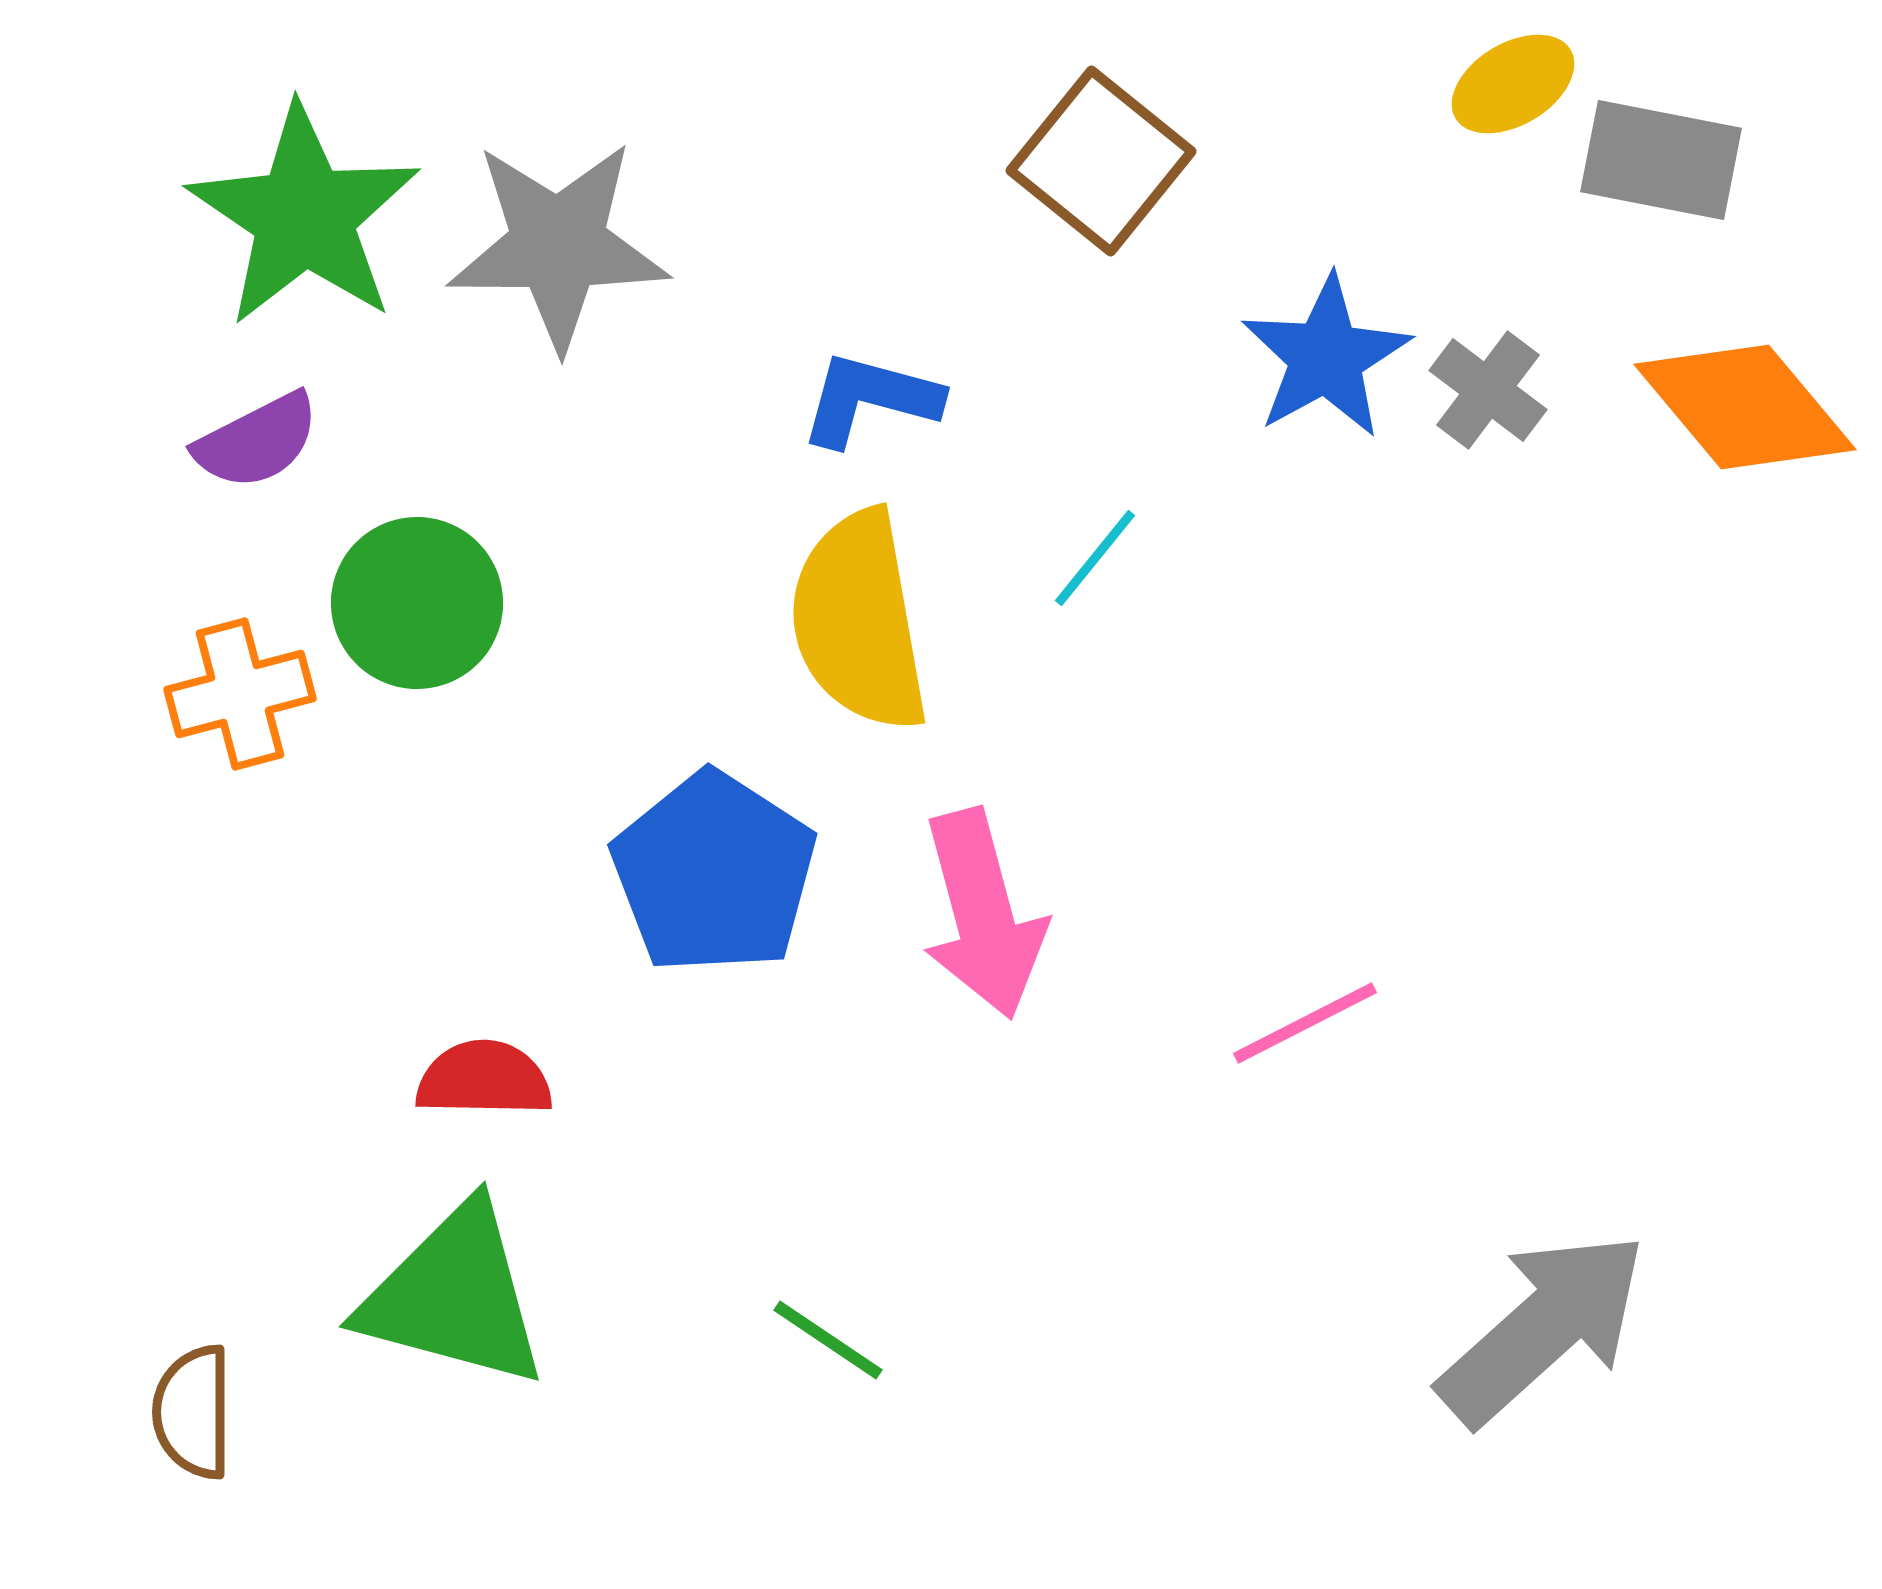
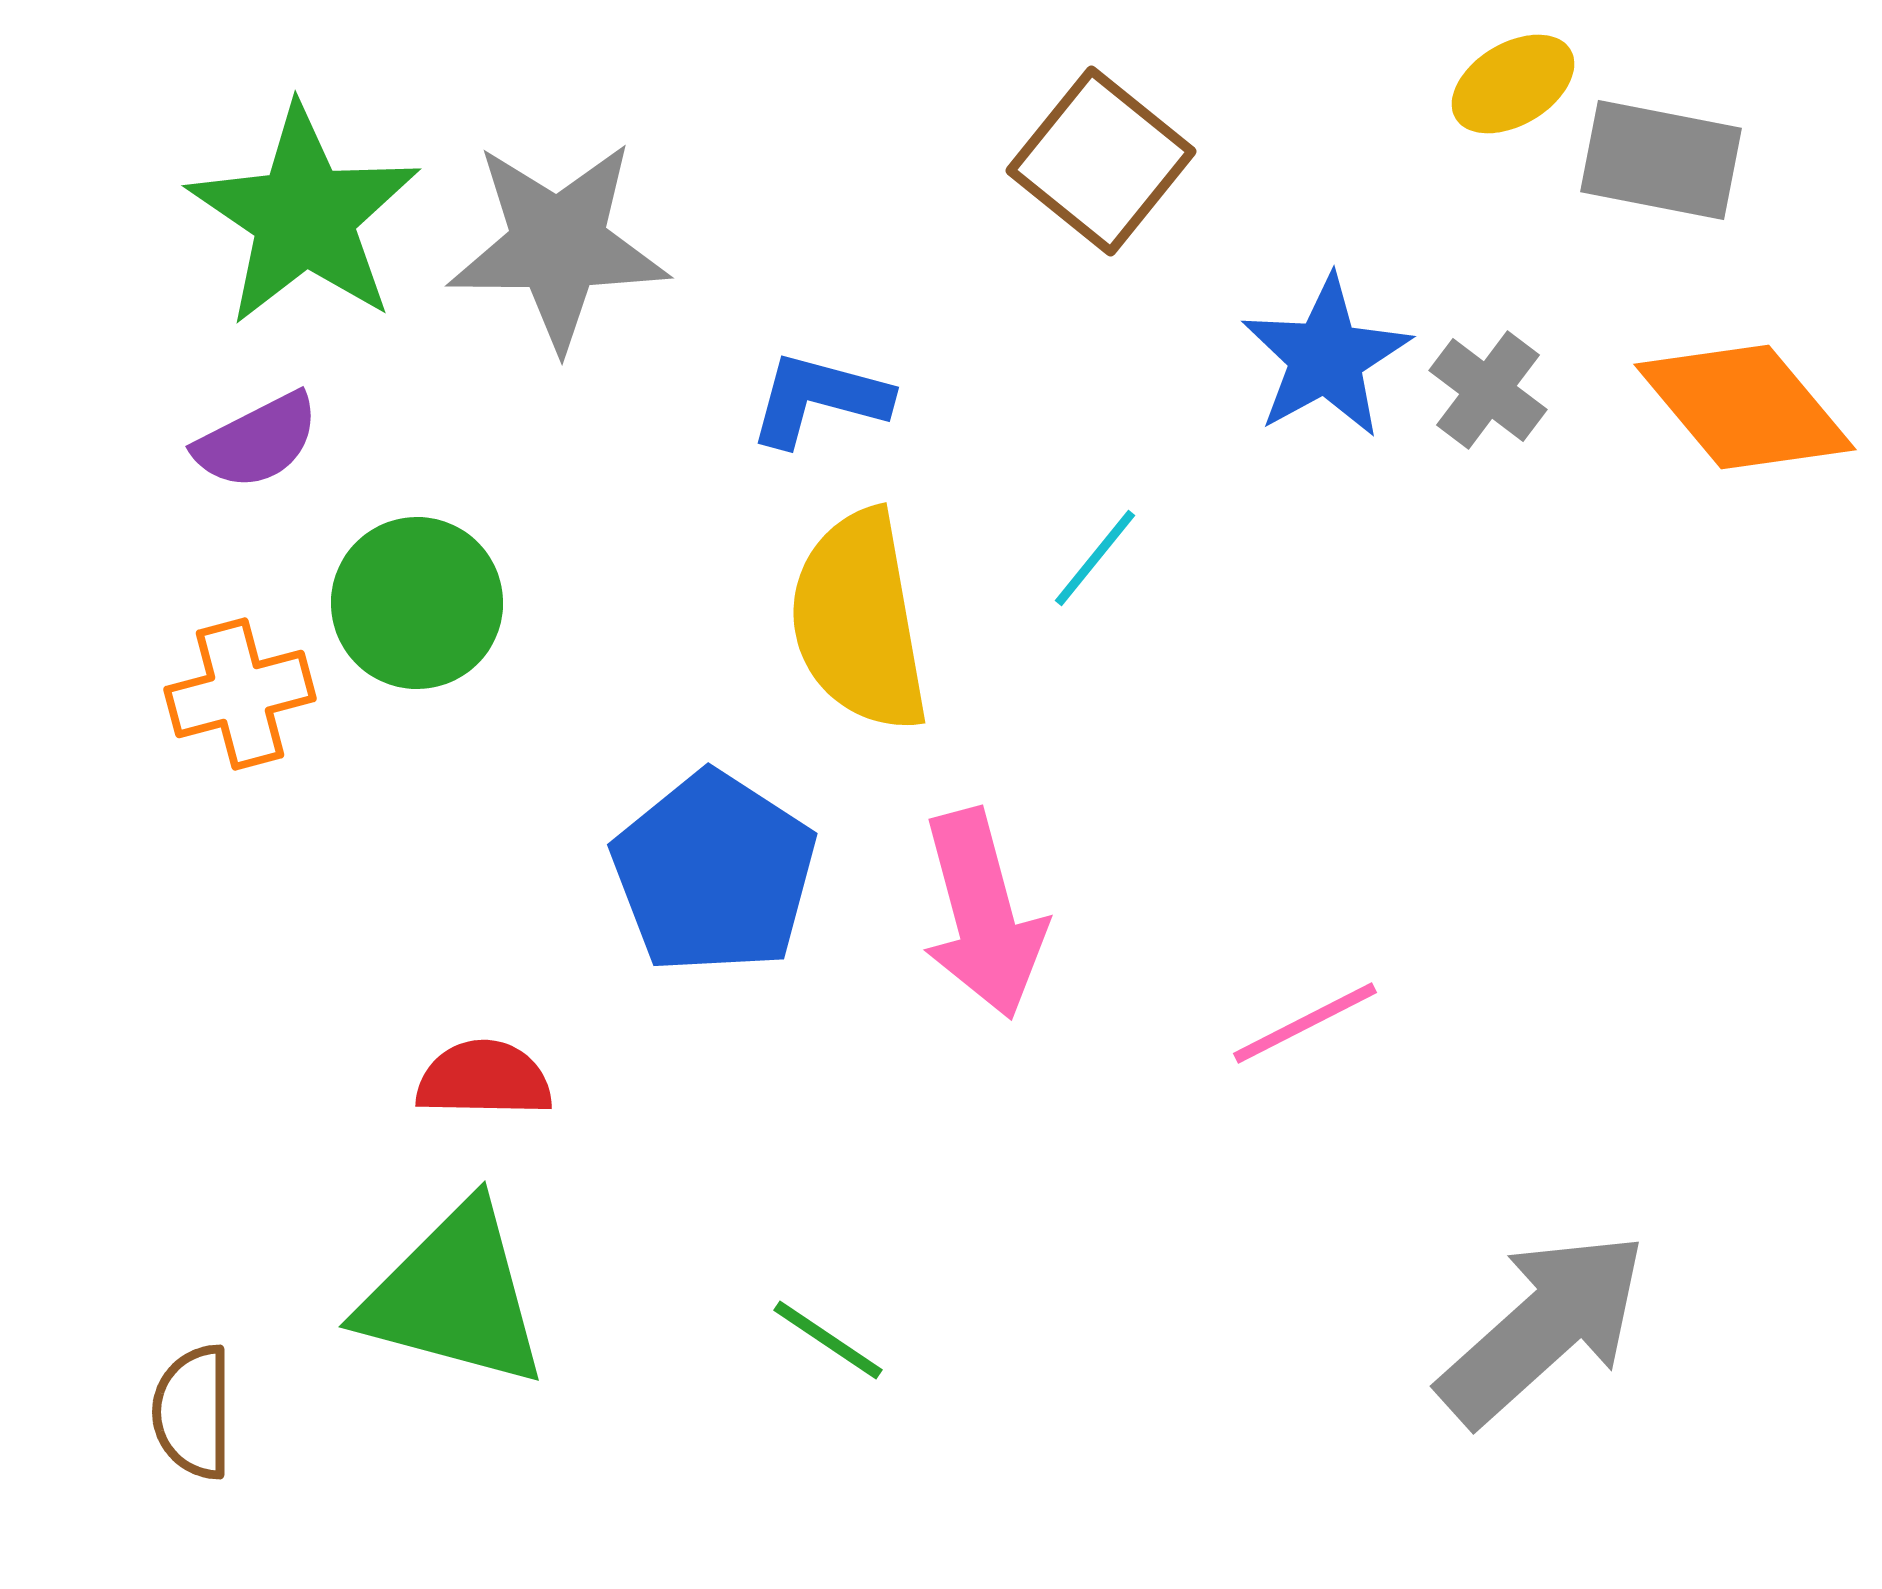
blue L-shape: moved 51 px left
